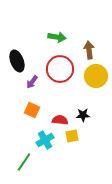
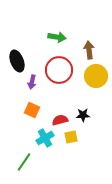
red circle: moved 1 px left, 1 px down
purple arrow: rotated 24 degrees counterclockwise
red semicircle: rotated 21 degrees counterclockwise
yellow square: moved 1 px left, 1 px down
cyan cross: moved 2 px up
